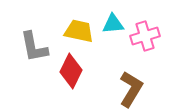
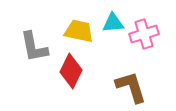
cyan triangle: moved 1 px up
pink cross: moved 1 px left, 2 px up
brown L-shape: moved 2 px up; rotated 48 degrees counterclockwise
